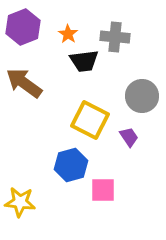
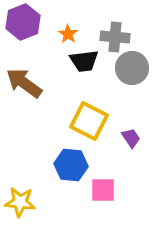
purple hexagon: moved 5 px up
gray circle: moved 10 px left, 28 px up
yellow square: moved 1 px left, 1 px down
purple trapezoid: moved 2 px right, 1 px down
blue hexagon: rotated 20 degrees clockwise
